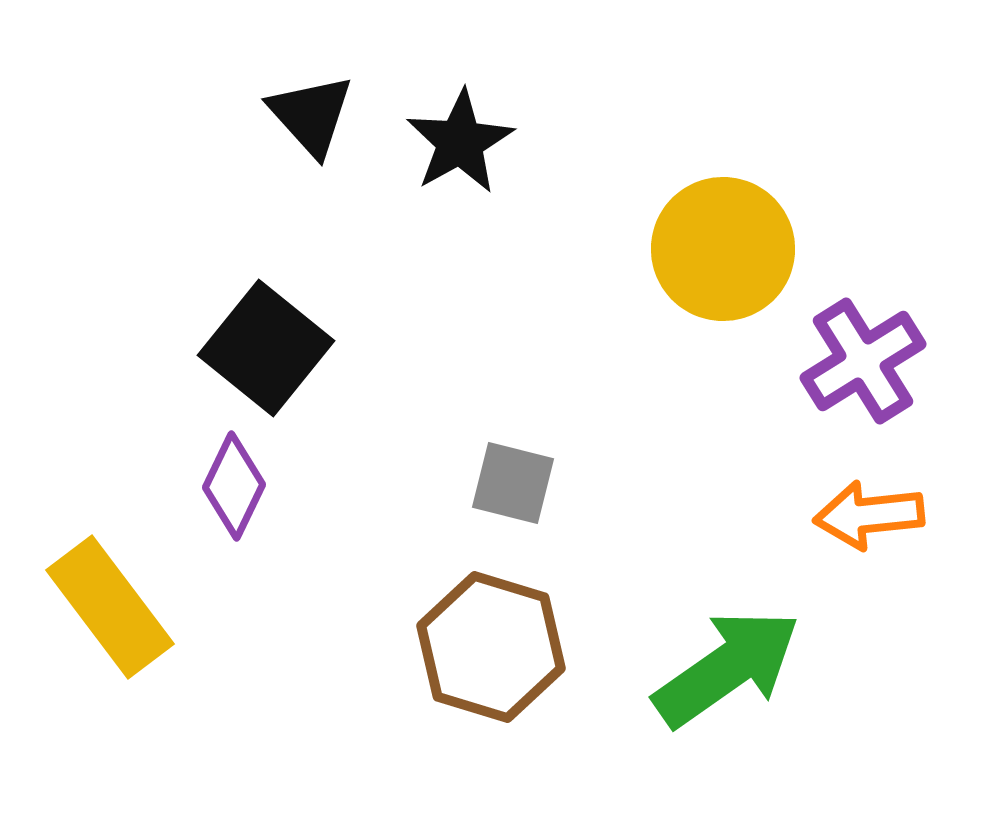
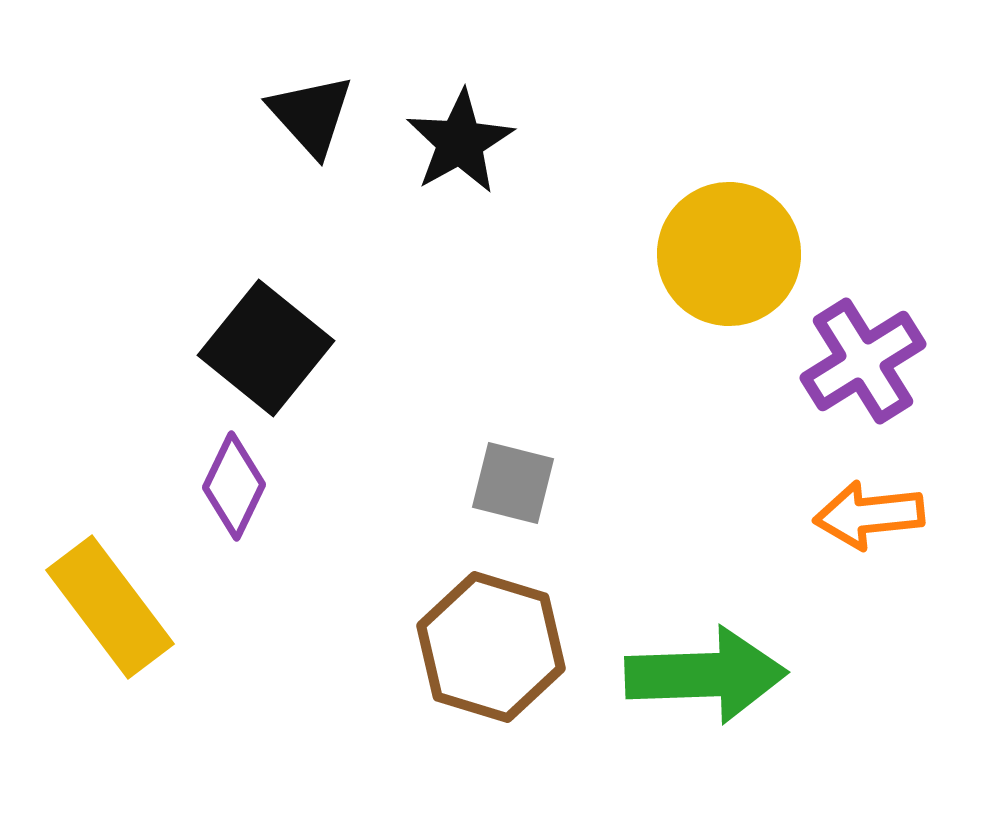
yellow circle: moved 6 px right, 5 px down
green arrow: moved 21 px left, 7 px down; rotated 33 degrees clockwise
